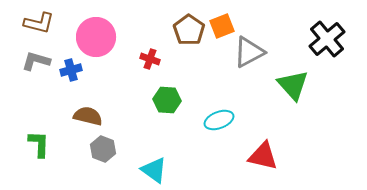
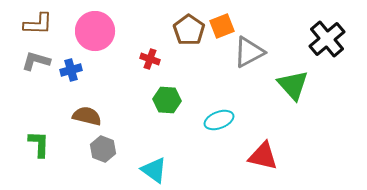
brown L-shape: moved 1 px left, 1 px down; rotated 12 degrees counterclockwise
pink circle: moved 1 px left, 6 px up
brown semicircle: moved 1 px left
